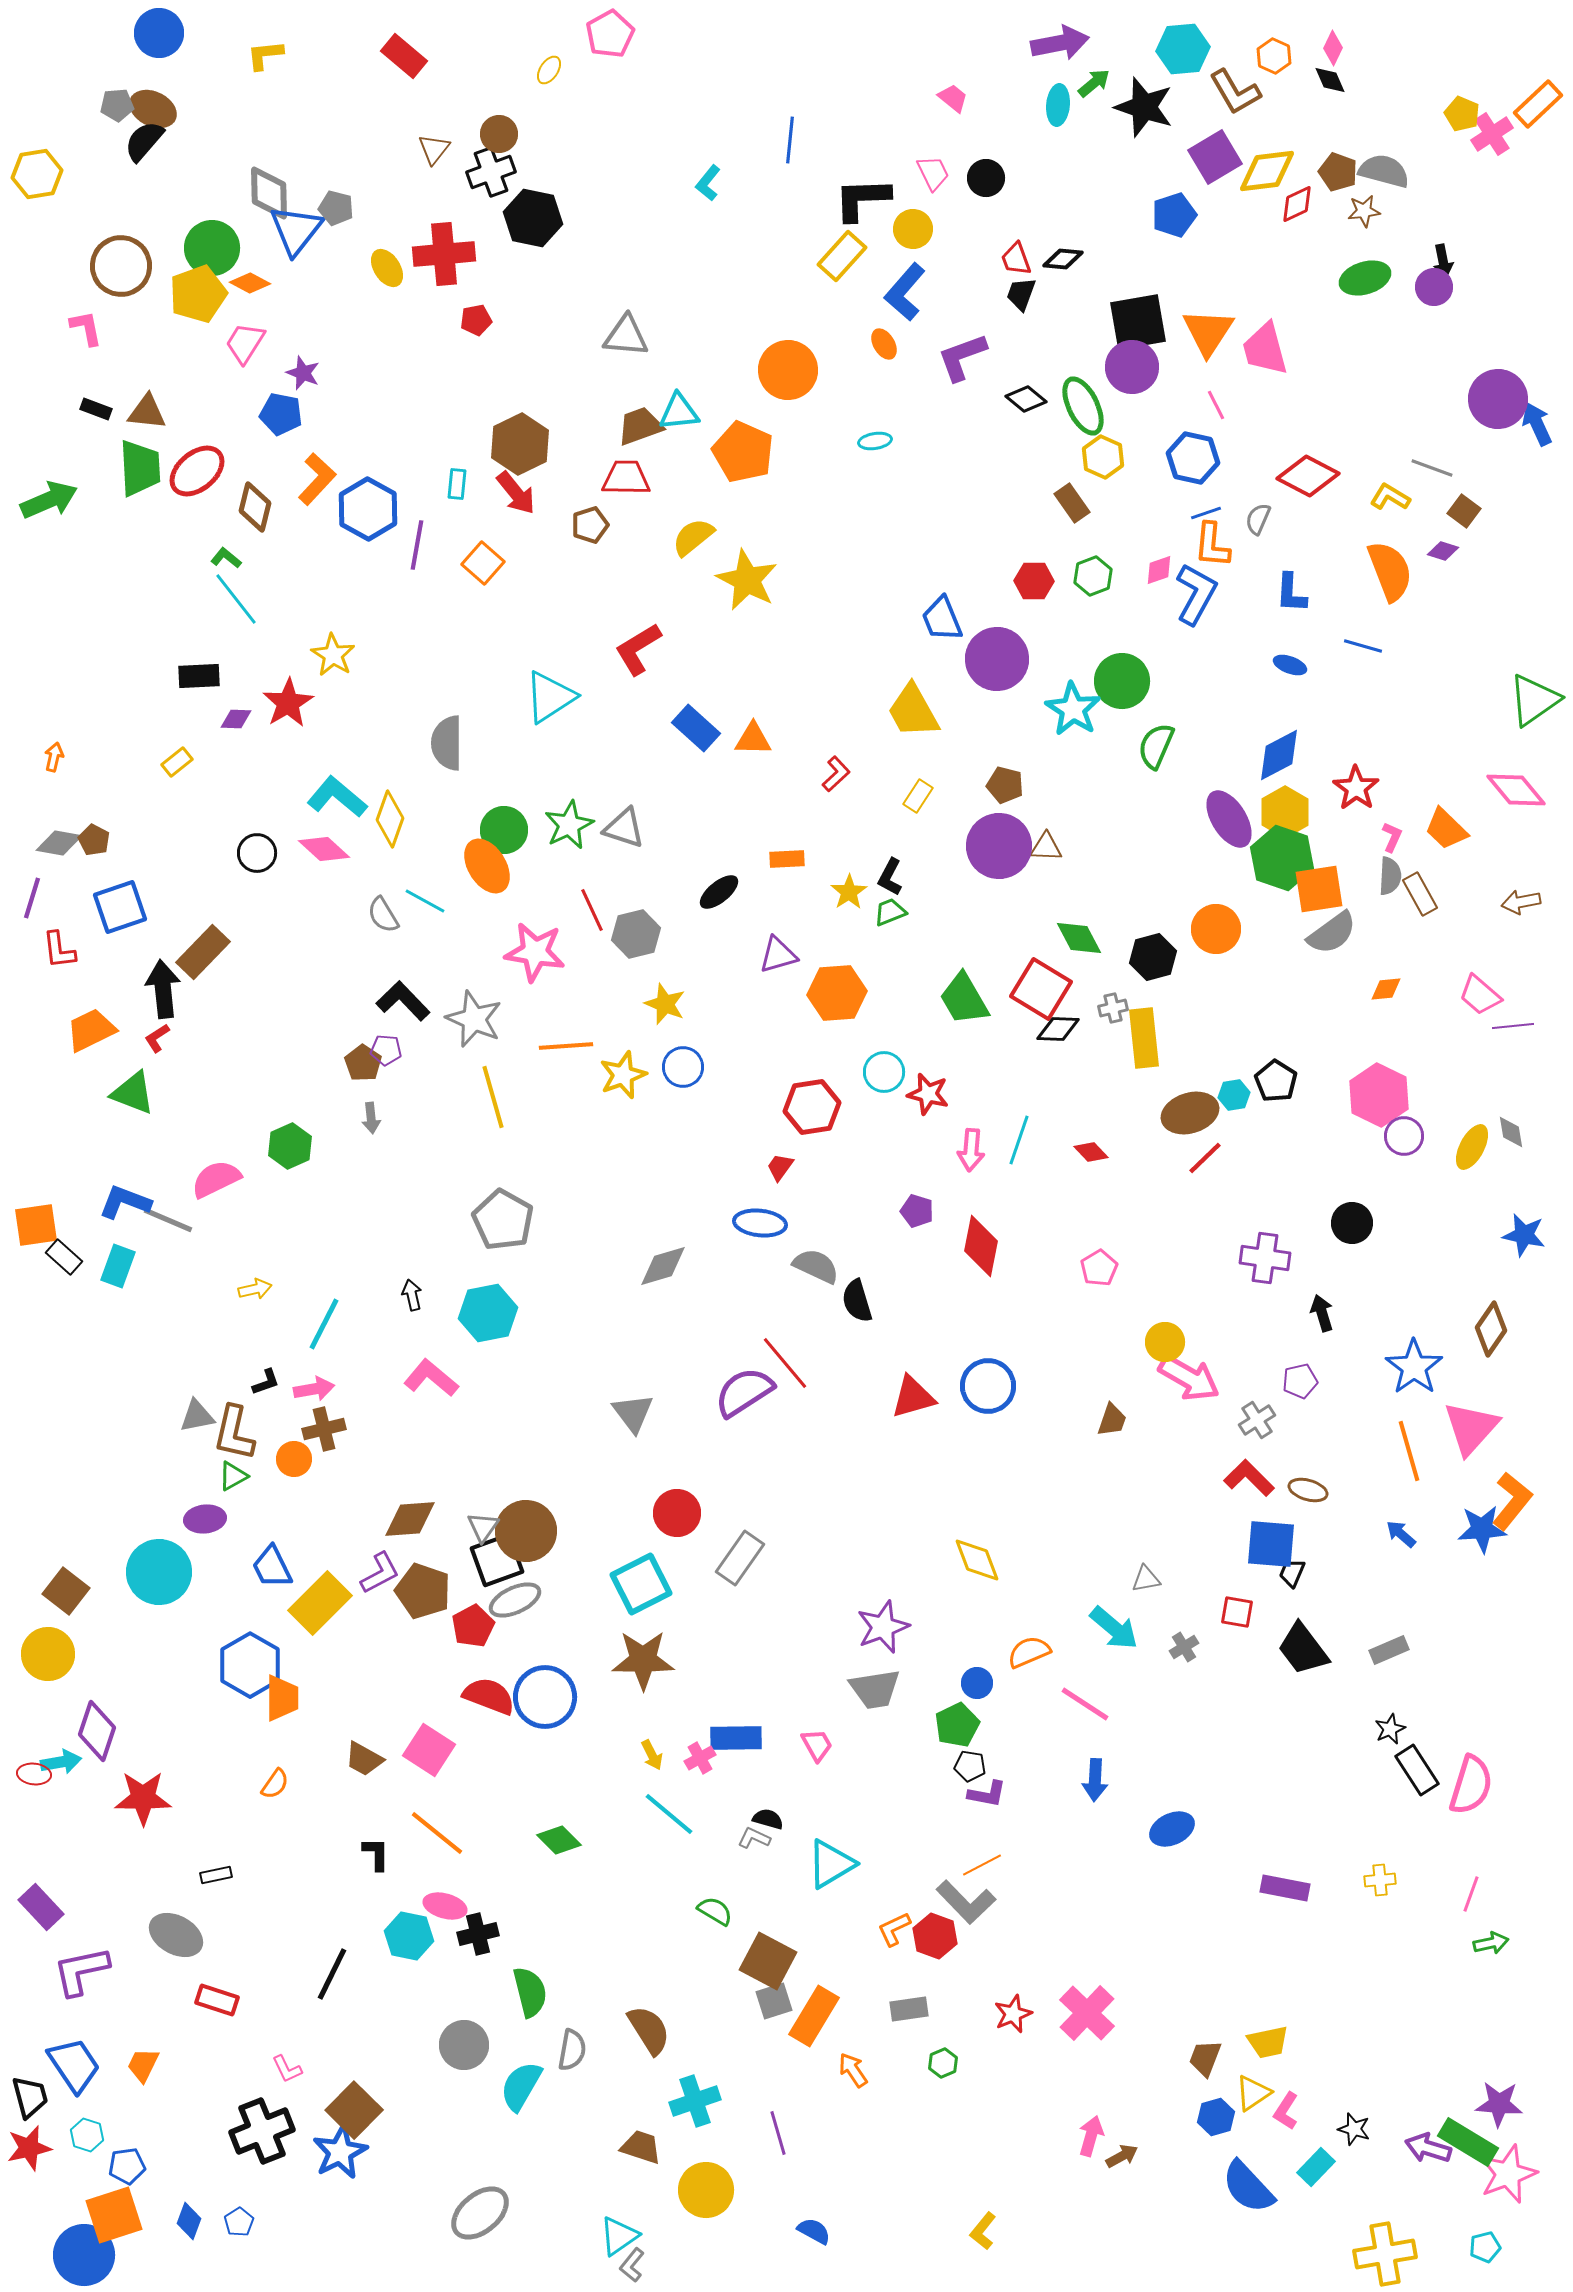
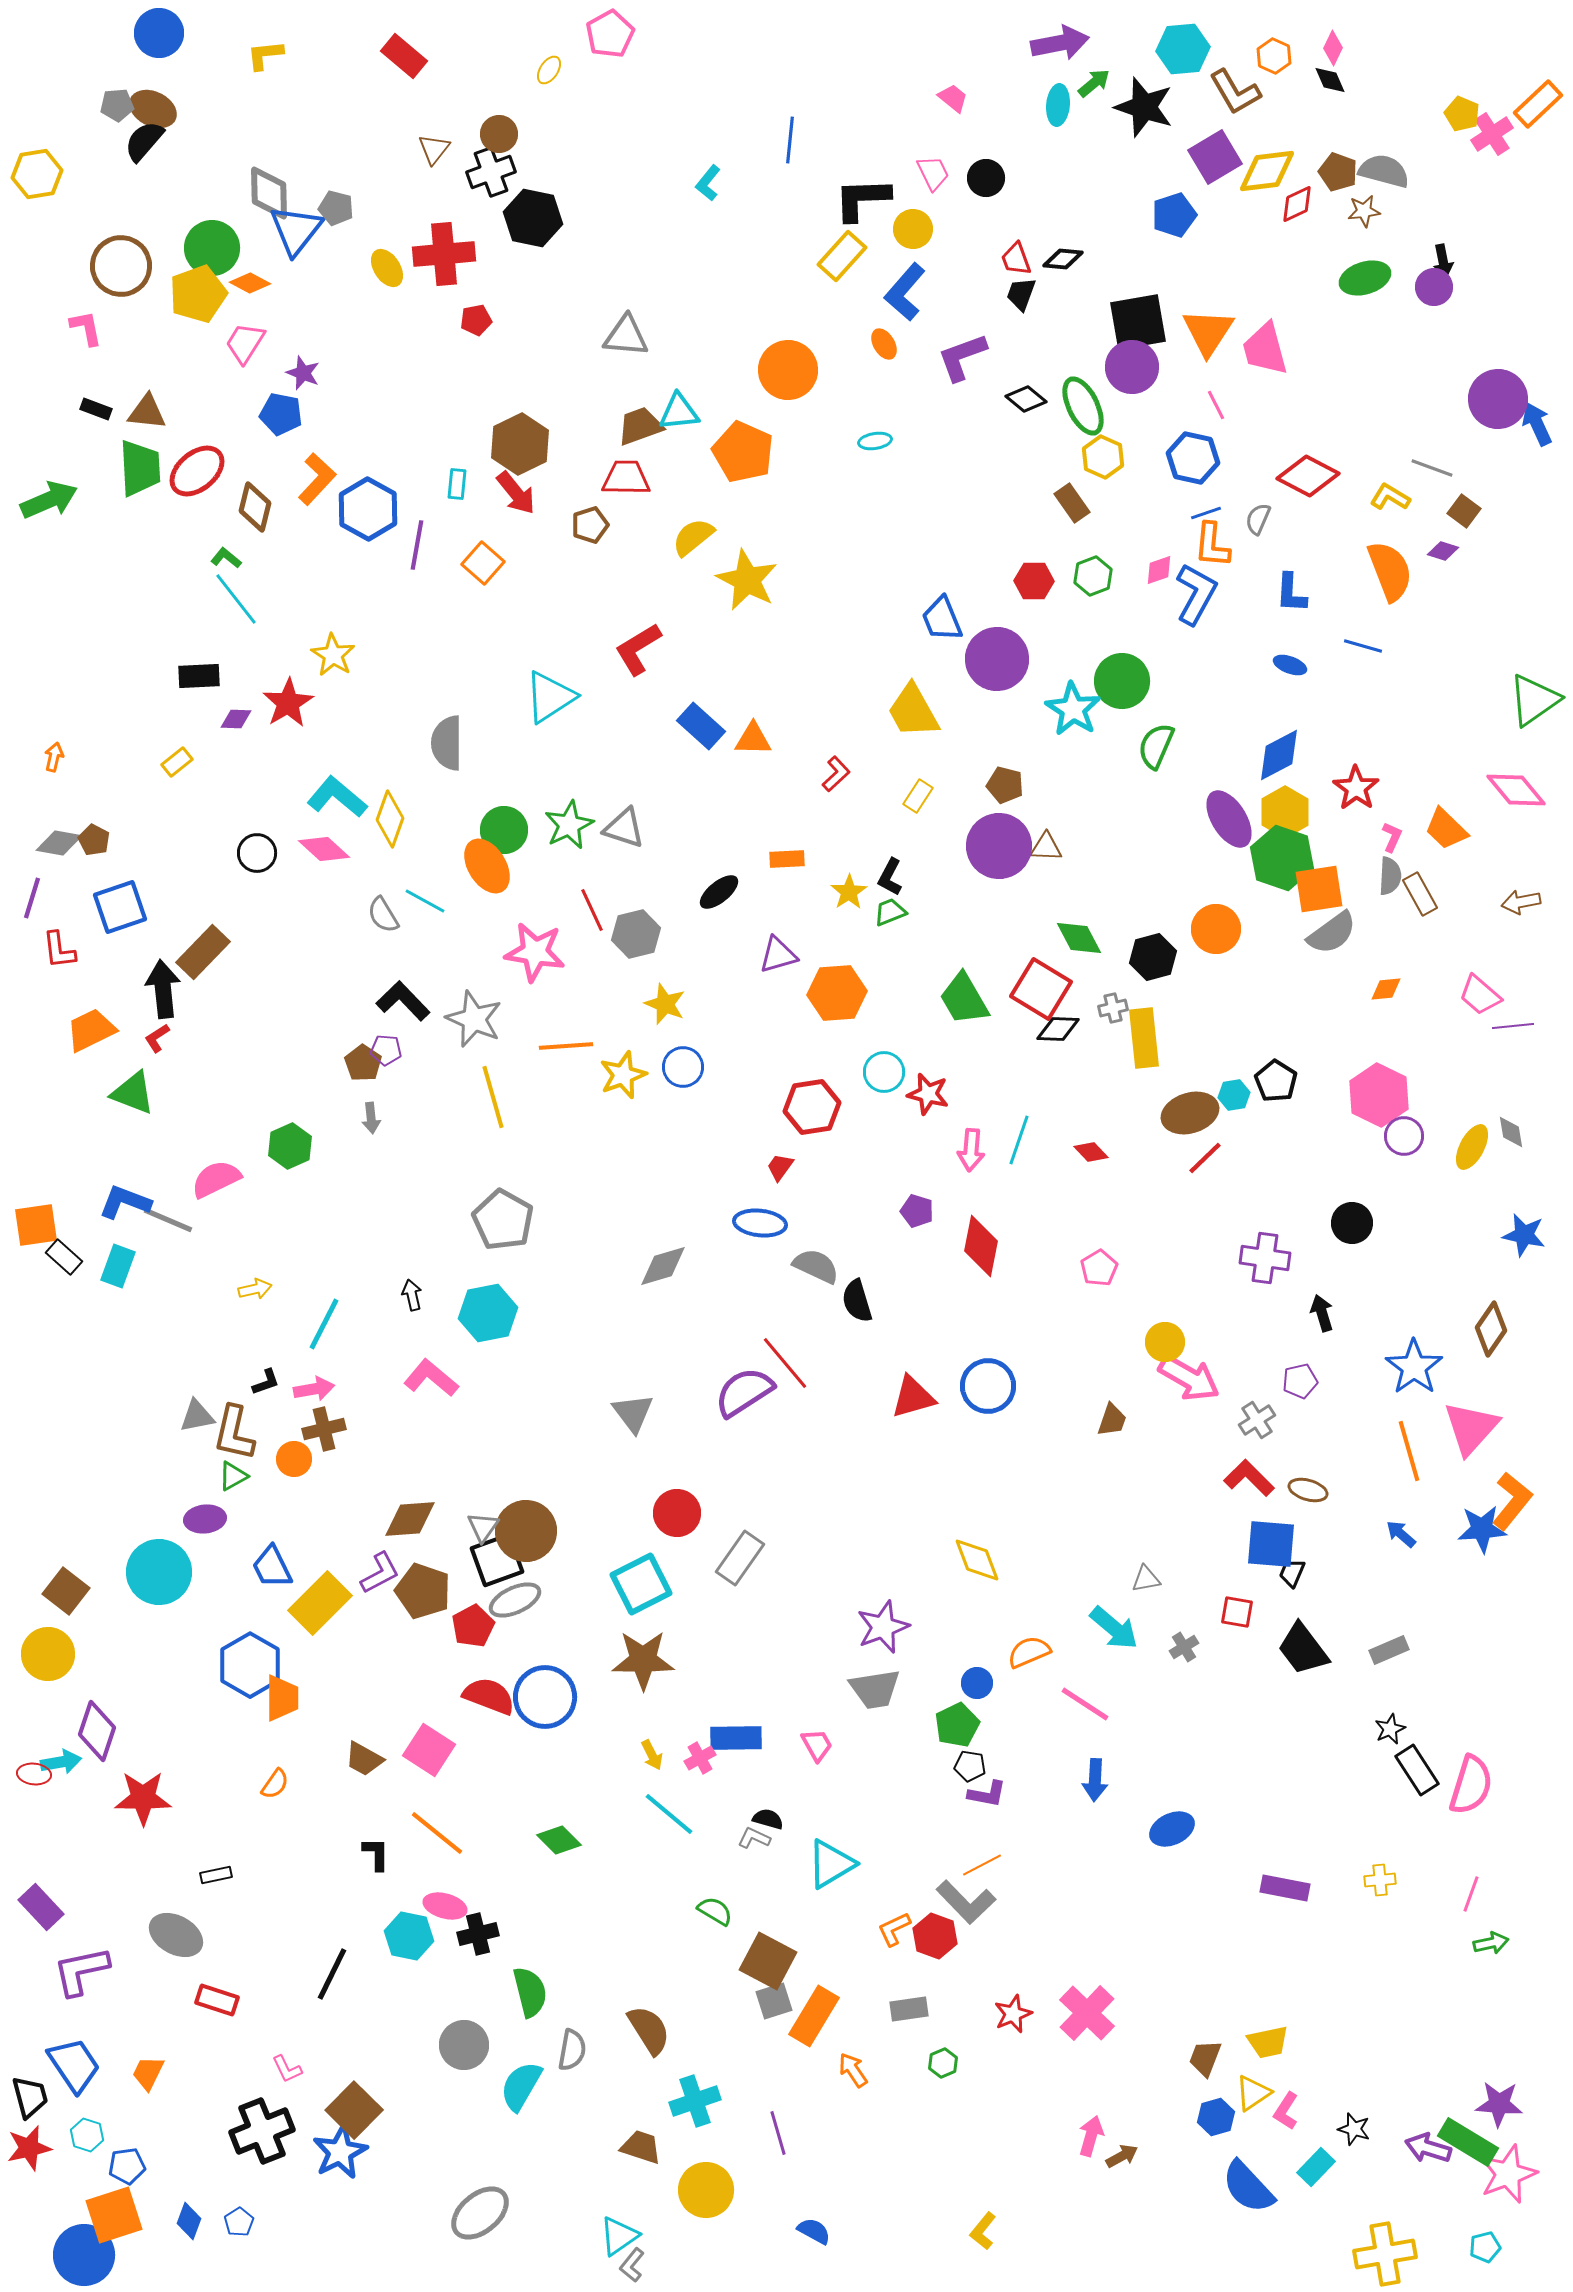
blue rectangle at (696, 728): moved 5 px right, 2 px up
orange trapezoid at (143, 2065): moved 5 px right, 8 px down
